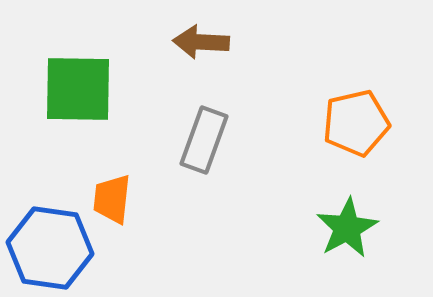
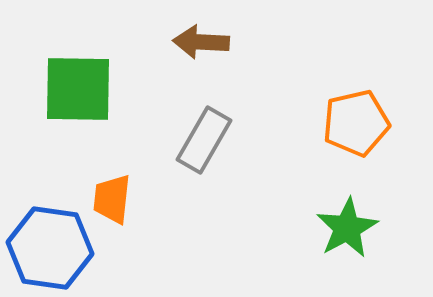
gray rectangle: rotated 10 degrees clockwise
